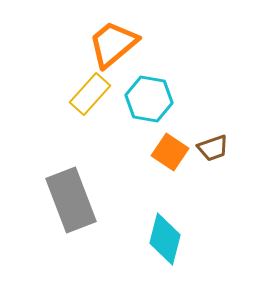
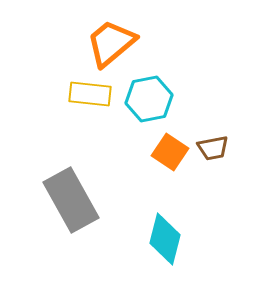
orange trapezoid: moved 2 px left, 1 px up
yellow rectangle: rotated 54 degrees clockwise
cyan hexagon: rotated 21 degrees counterclockwise
brown trapezoid: rotated 8 degrees clockwise
gray rectangle: rotated 8 degrees counterclockwise
